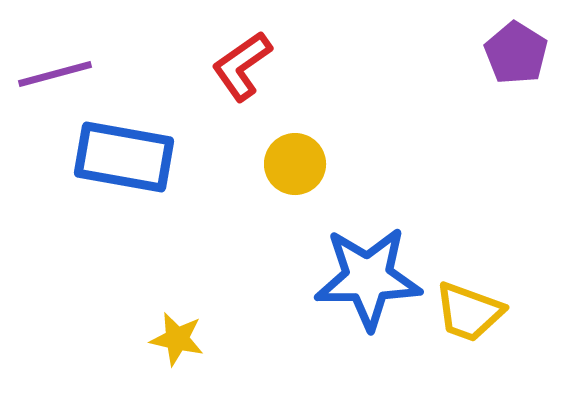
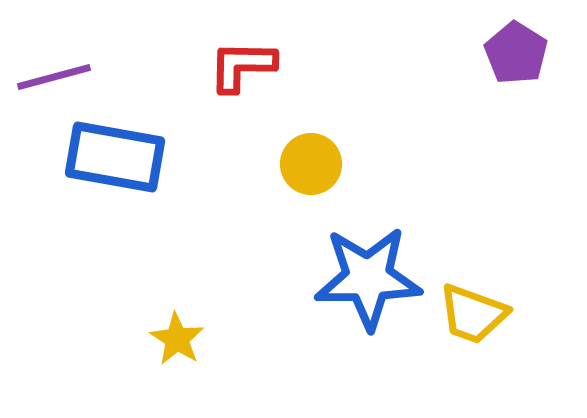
red L-shape: rotated 36 degrees clockwise
purple line: moved 1 px left, 3 px down
blue rectangle: moved 9 px left
yellow circle: moved 16 px right
yellow trapezoid: moved 4 px right, 2 px down
yellow star: rotated 20 degrees clockwise
